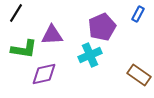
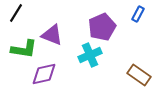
purple triangle: rotated 25 degrees clockwise
